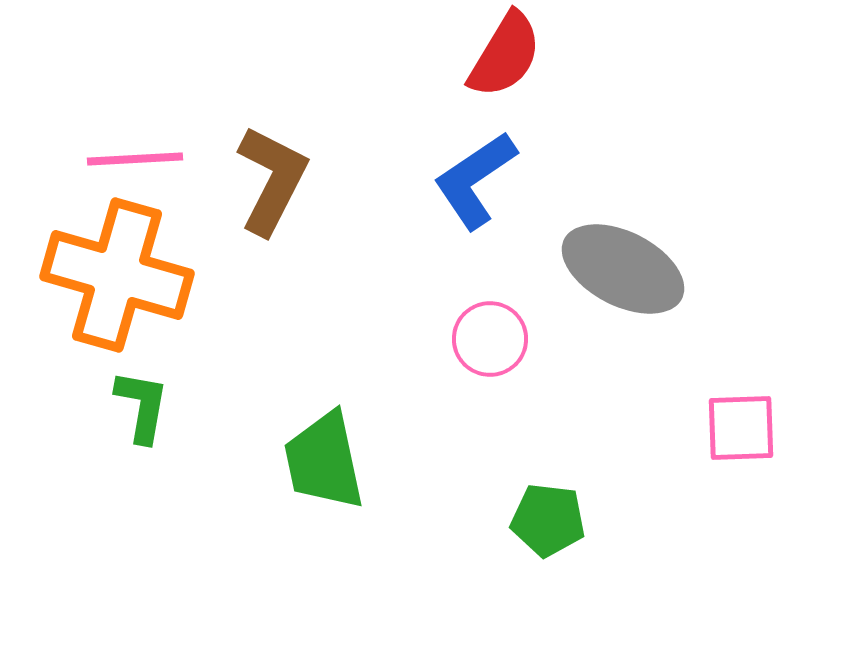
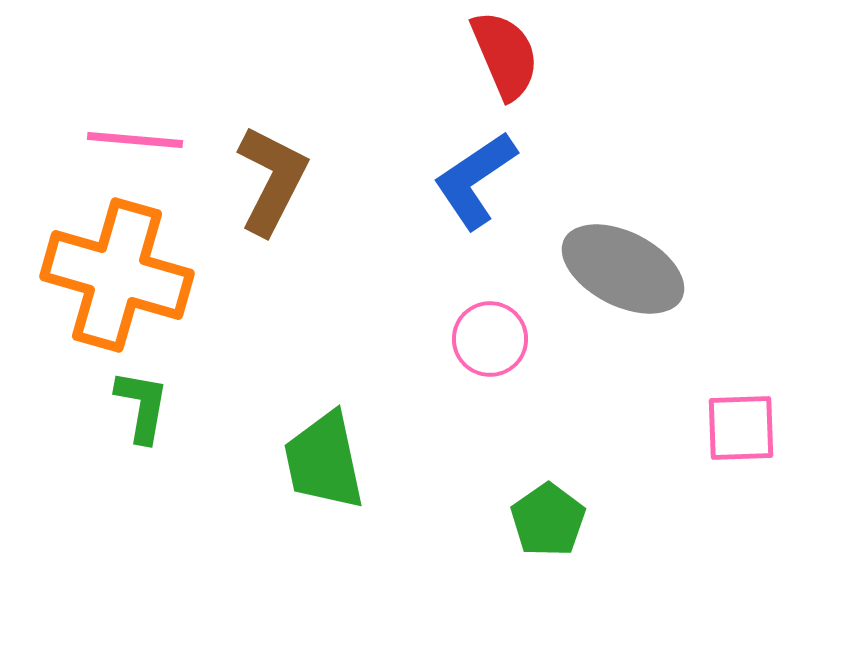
red semicircle: rotated 54 degrees counterclockwise
pink line: moved 19 px up; rotated 8 degrees clockwise
green pentagon: rotated 30 degrees clockwise
